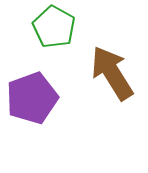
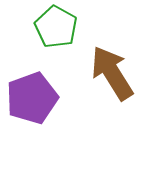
green pentagon: moved 2 px right
